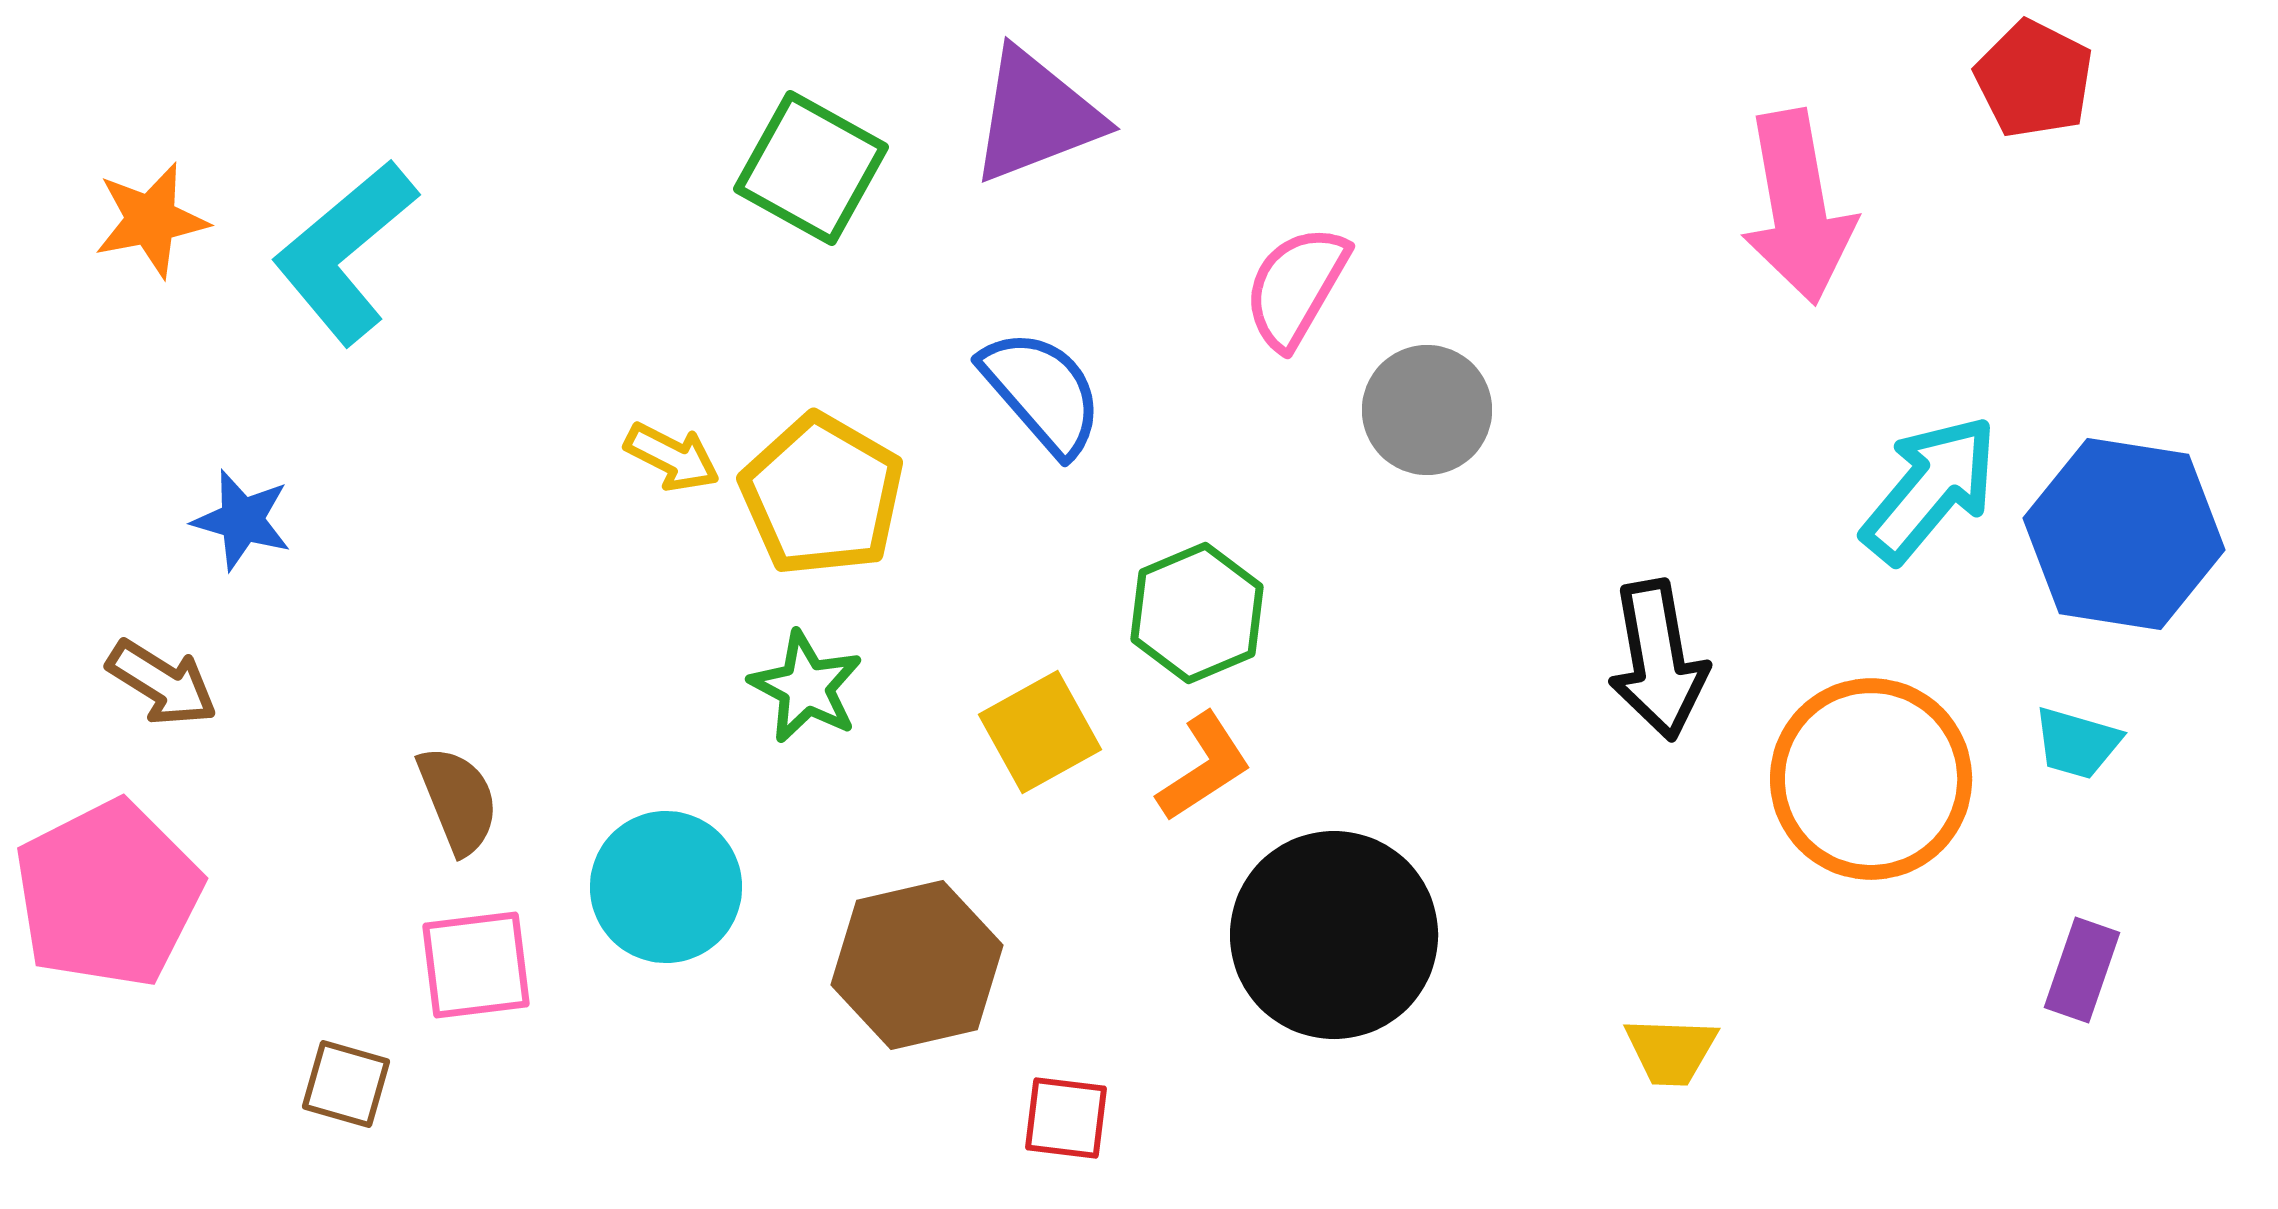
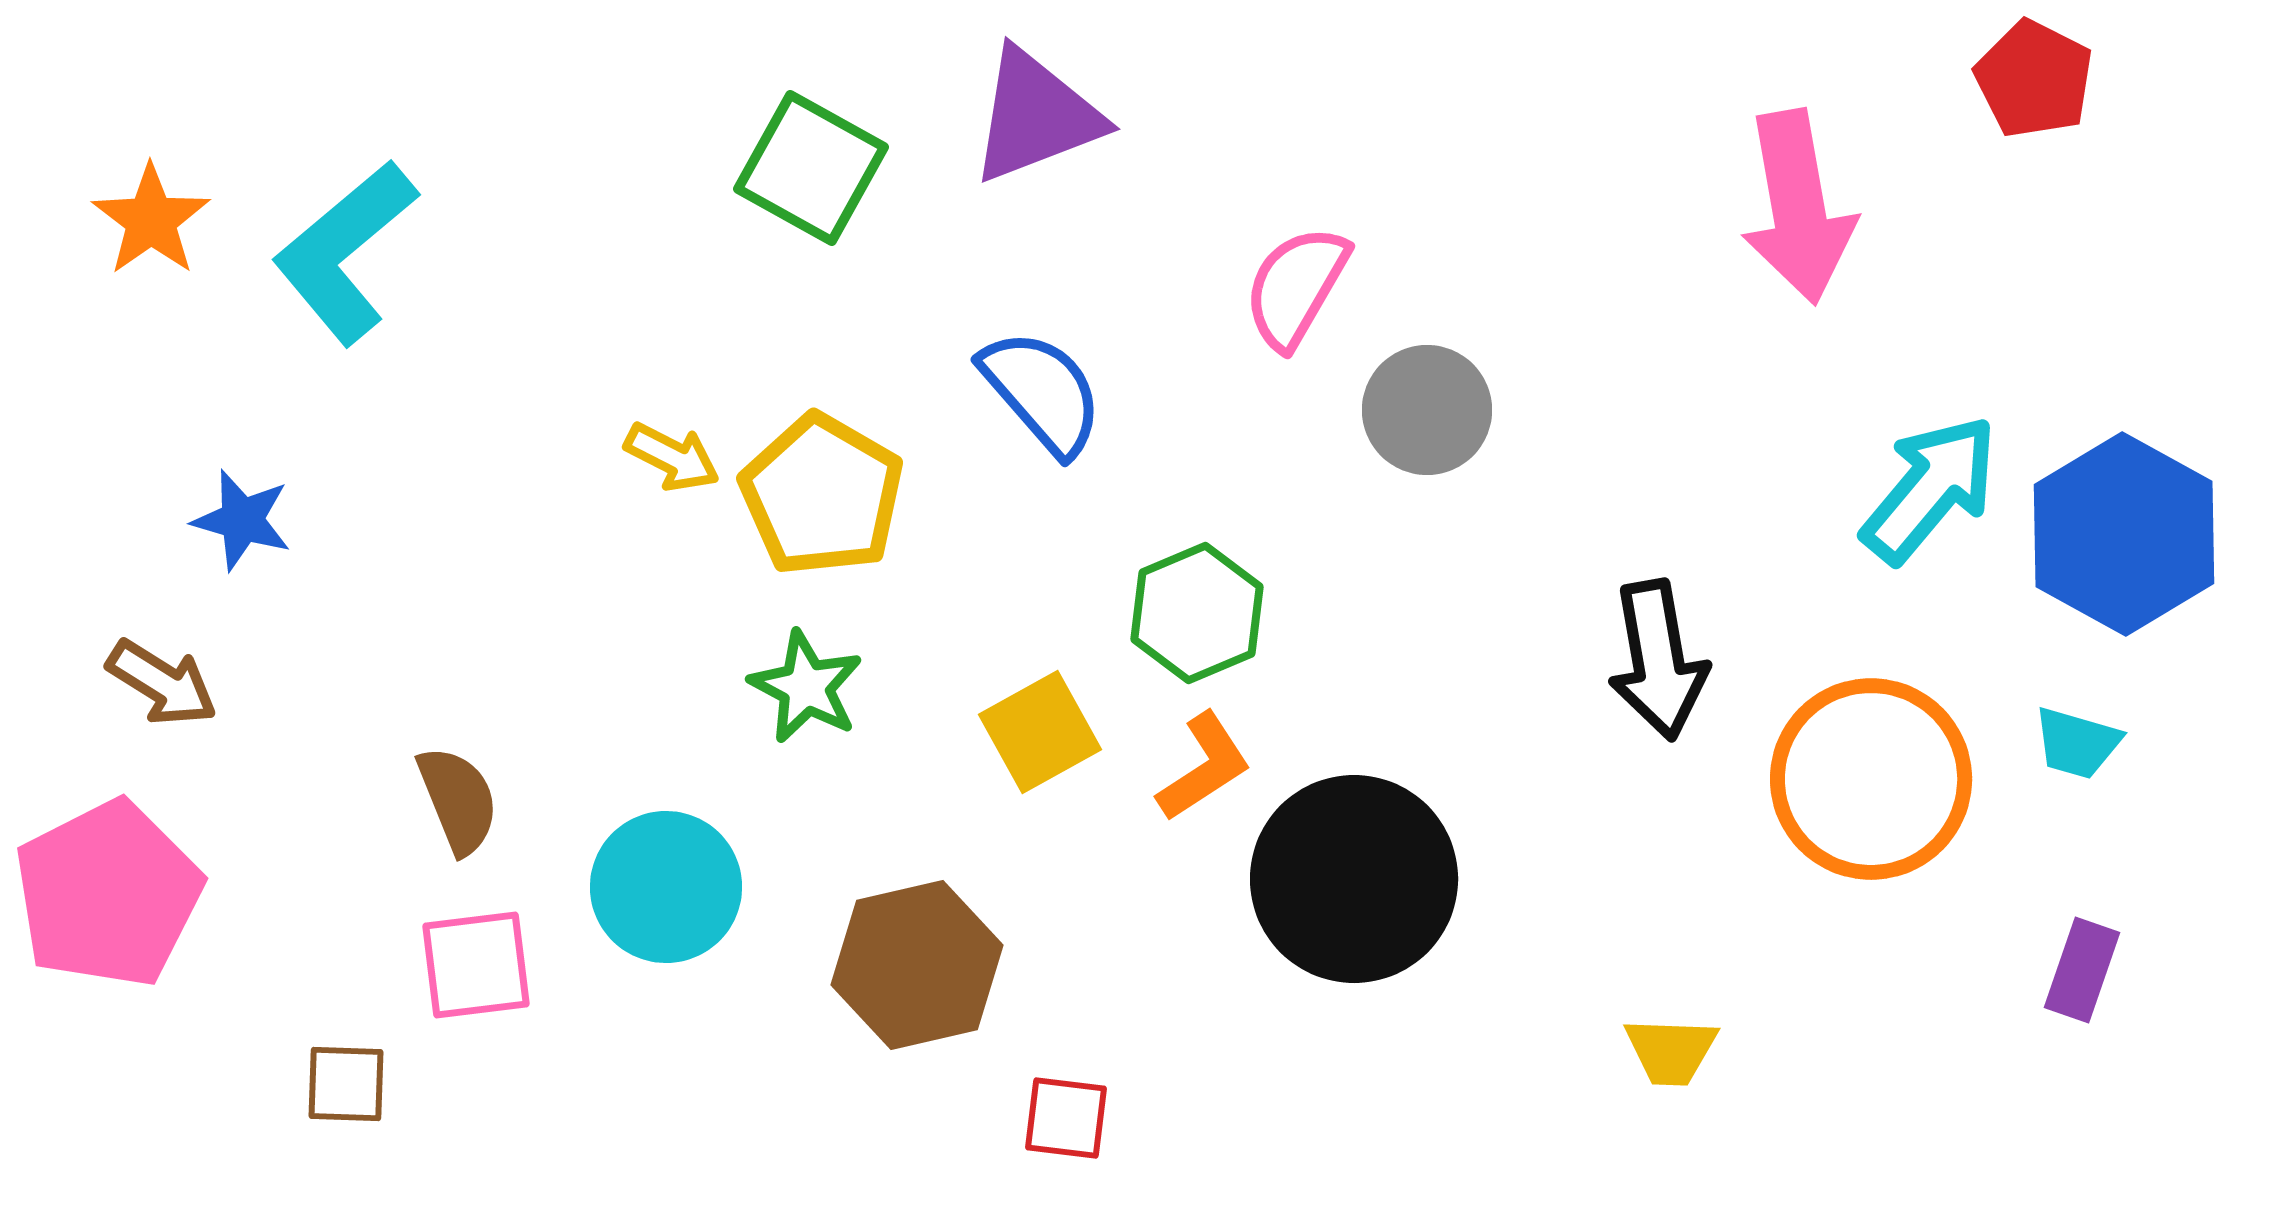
orange star: rotated 24 degrees counterclockwise
blue hexagon: rotated 20 degrees clockwise
black circle: moved 20 px right, 56 px up
brown square: rotated 14 degrees counterclockwise
